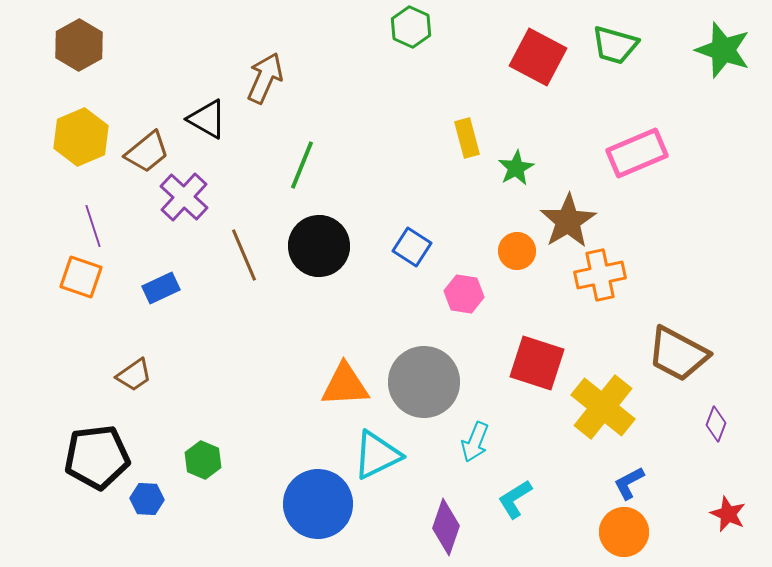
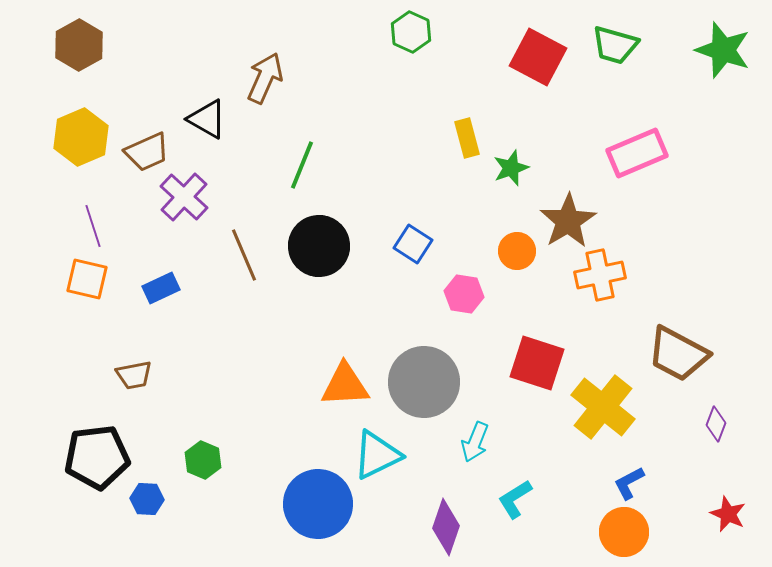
green hexagon at (411, 27): moved 5 px down
brown trapezoid at (147, 152): rotated 15 degrees clockwise
green star at (516, 168): moved 5 px left; rotated 9 degrees clockwise
blue square at (412, 247): moved 1 px right, 3 px up
orange square at (81, 277): moved 6 px right, 2 px down; rotated 6 degrees counterclockwise
brown trapezoid at (134, 375): rotated 24 degrees clockwise
